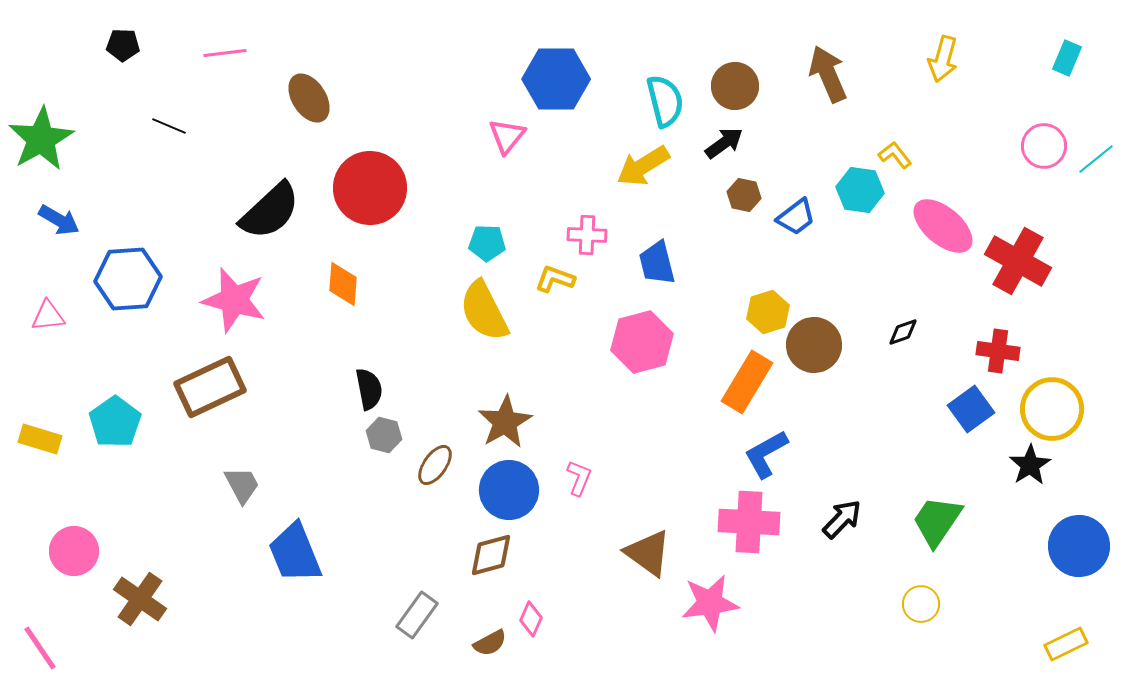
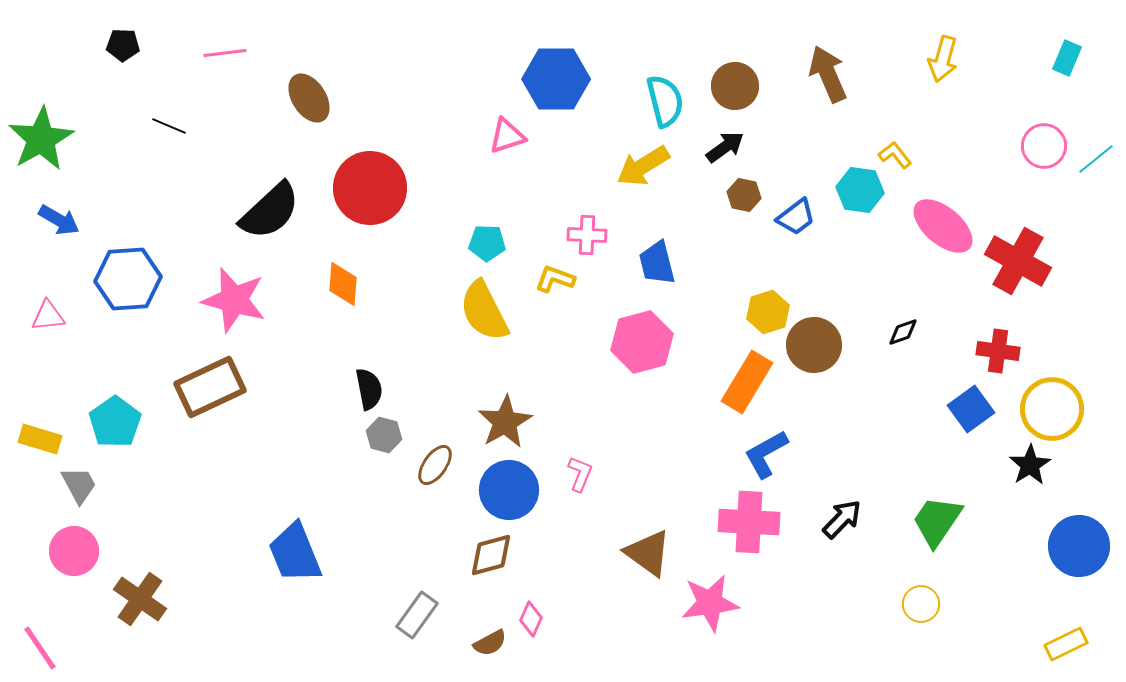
pink triangle at (507, 136): rotated 33 degrees clockwise
black arrow at (724, 143): moved 1 px right, 4 px down
pink L-shape at (579, 478): moved 1 px right, 4 px up
gray trapezoid at (242, 485): moved 163 px left
